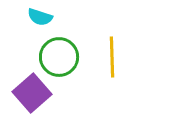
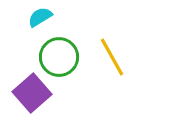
cyan semicircle: rotated 130 degrees clockwise
yellow line: rotated 27 degrees counterclockwise
